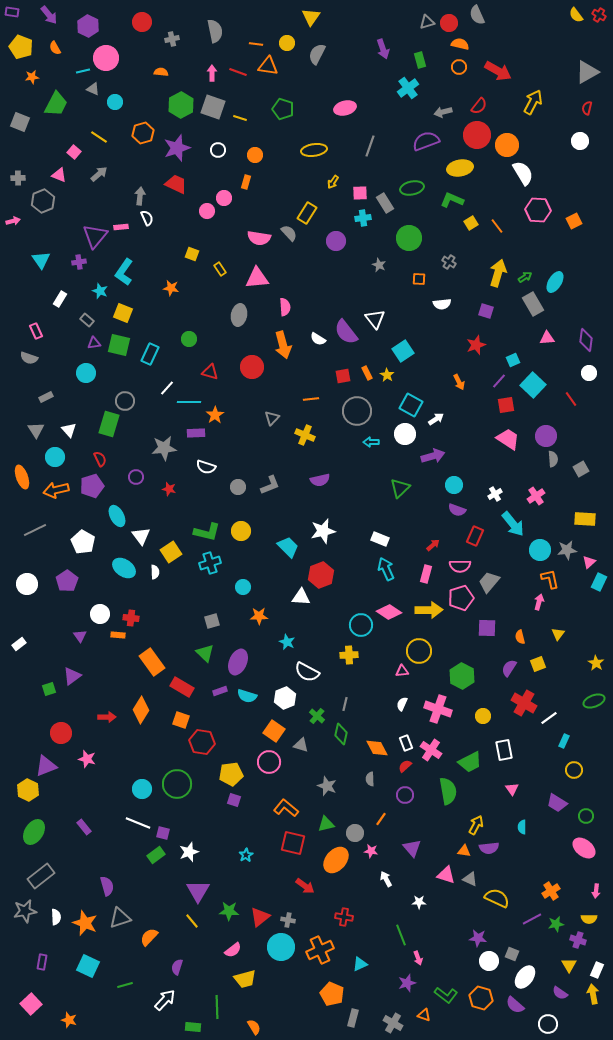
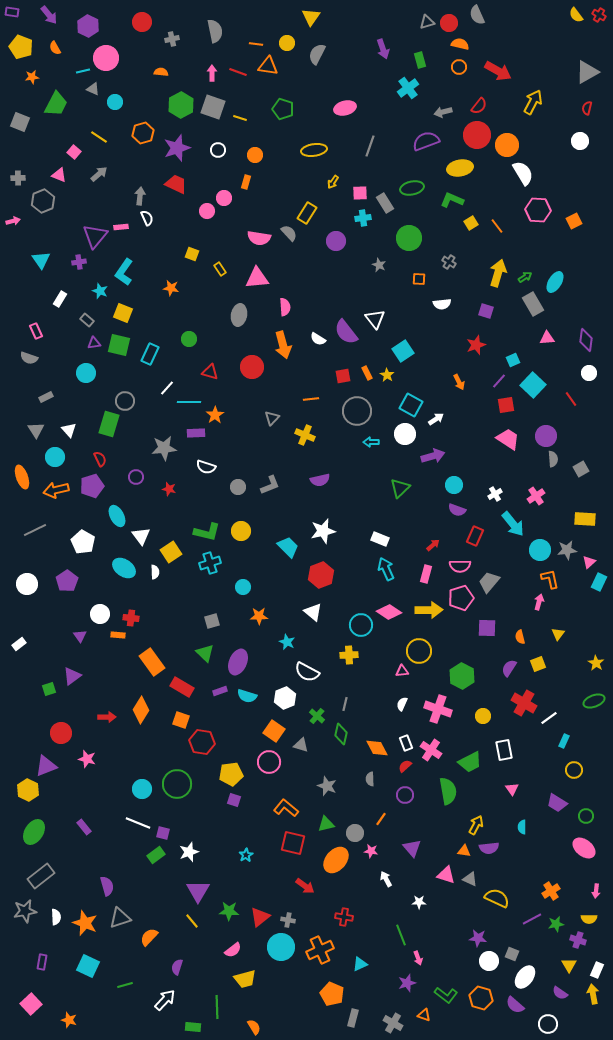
white triangle at (301, 597): moved 12 px right, 15 px down; rotated 36 degrees clockwise
